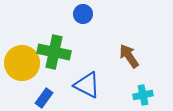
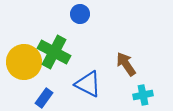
blue circle: moved 3 px left
green cross: rotated 16 degrees clockwise
brown arrow: moved 3 px left, 8 px down
yellow circle: moved 2 px right, 1 px up
blue triangle: moved 1 px right, 1 px up
